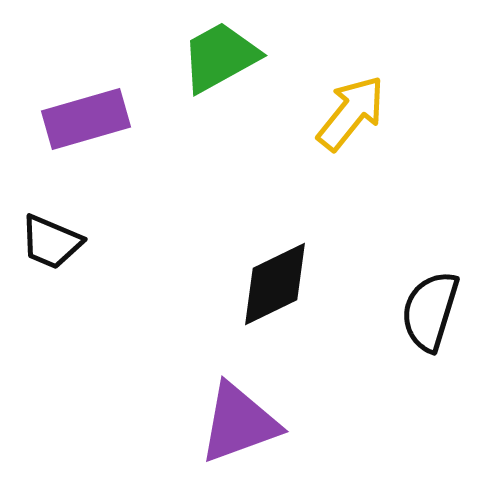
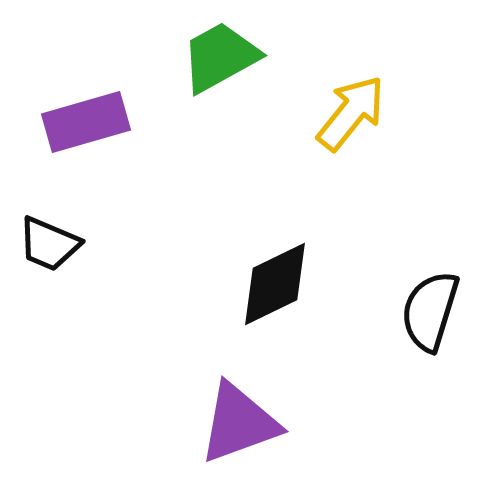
purple rectangle: moved 3 px down
black trapezoid: moved 2 px left, 2 px down
